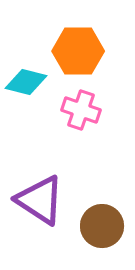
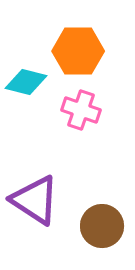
purple triangle: moved 5 px left
